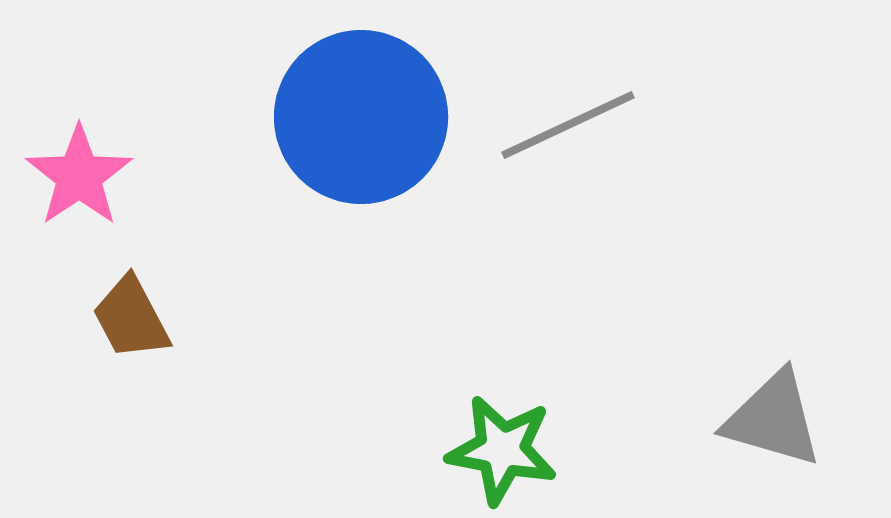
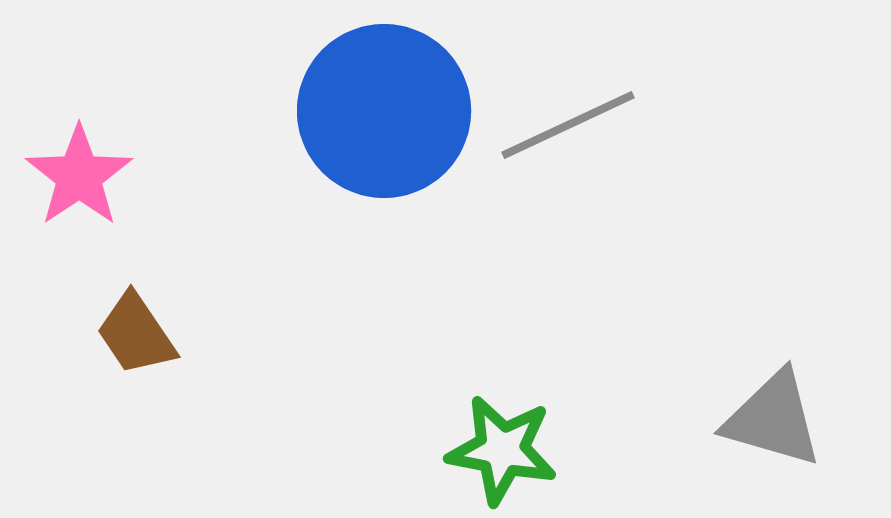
blue circle: moved 23 px right, 6 px up
brown trapezoid: moved 5 px right, 16 px down; rotated 6 degrees counterclockwise
